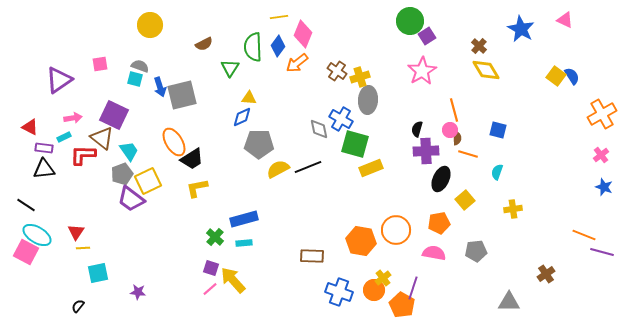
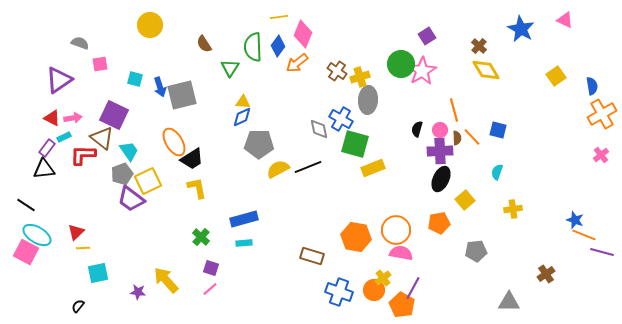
green circle at (410, 21): moved 9 px left, 43 px down
brown semicircle at (204, 44): rotated 84 degrees clockwise
gray semicircle at (140, 66): moved 60 px left, 23 px up
yellow square at (556, 76): rotated 18 degrees clockwise
blue semicircle at (572, 76): moved 20 px right, 10 px down; rotated 24 degrees clockwise
yellow triangle at (249, 98): moved 6 px left, 4 px down
red triangle at (30, 127): moved 22 px right, 9 px up
pink circle at (450, 130): moved 10 px left
purple rectangle at (44, 148): moved 3 px right; rotated 60 degrees counterclockwise
purple cross at (426, 151): moved 14 px right
orange line at (468, 154): moved 4 px right, 17 px up; rotated 30 degrees clockwise
yellow rectangle at (371, 168): moved 2 px right
blue star at (604, 187): moved 29 px left, 33 px down
yellow L-shape at (197, 188): rotated 90 degrees clockwise
red triangle at (76, 232): rotated 12 degrees clockwise
green cross at (215, 237): moved 14 px left
orange hexagon at (361, 241): moved 5 px left, 4 px up
pink semicircle at (434, 253): moved 33 px left
brown rectangle at (312, 256): rotated 15 degrees clockwise
yellow arrow at (233, 280): moved 67 px left
purple line at (413, 288): rotated 10 degrees clockwise
